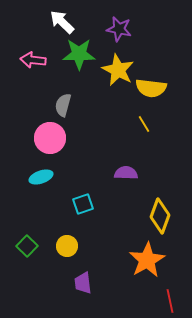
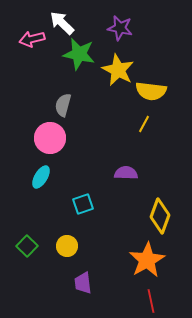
white arrow: moved 1 px down
purple star: moved 1 px right, 1 px up
green star: rotated 12 degrees clockwise
pink arrow: moved 1 px left, 21 px up; rotated 20 degrees counterclockwise
yellow semicircle: moved 3 px down
yellow line: rotated 60 degrees clockwise
cyan ellipse: rotated 40 degrees counterclockwise
red line: moved 19 px left
